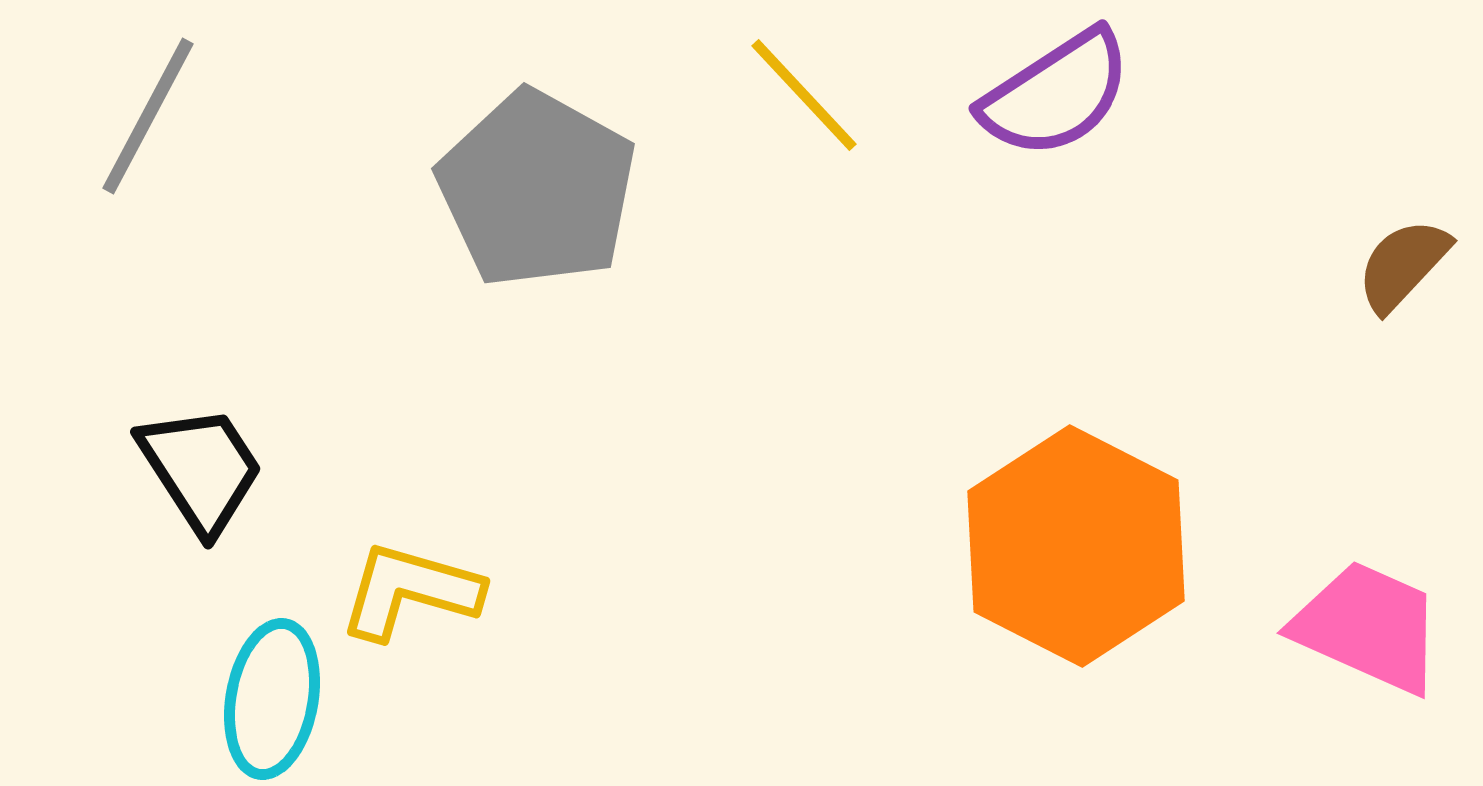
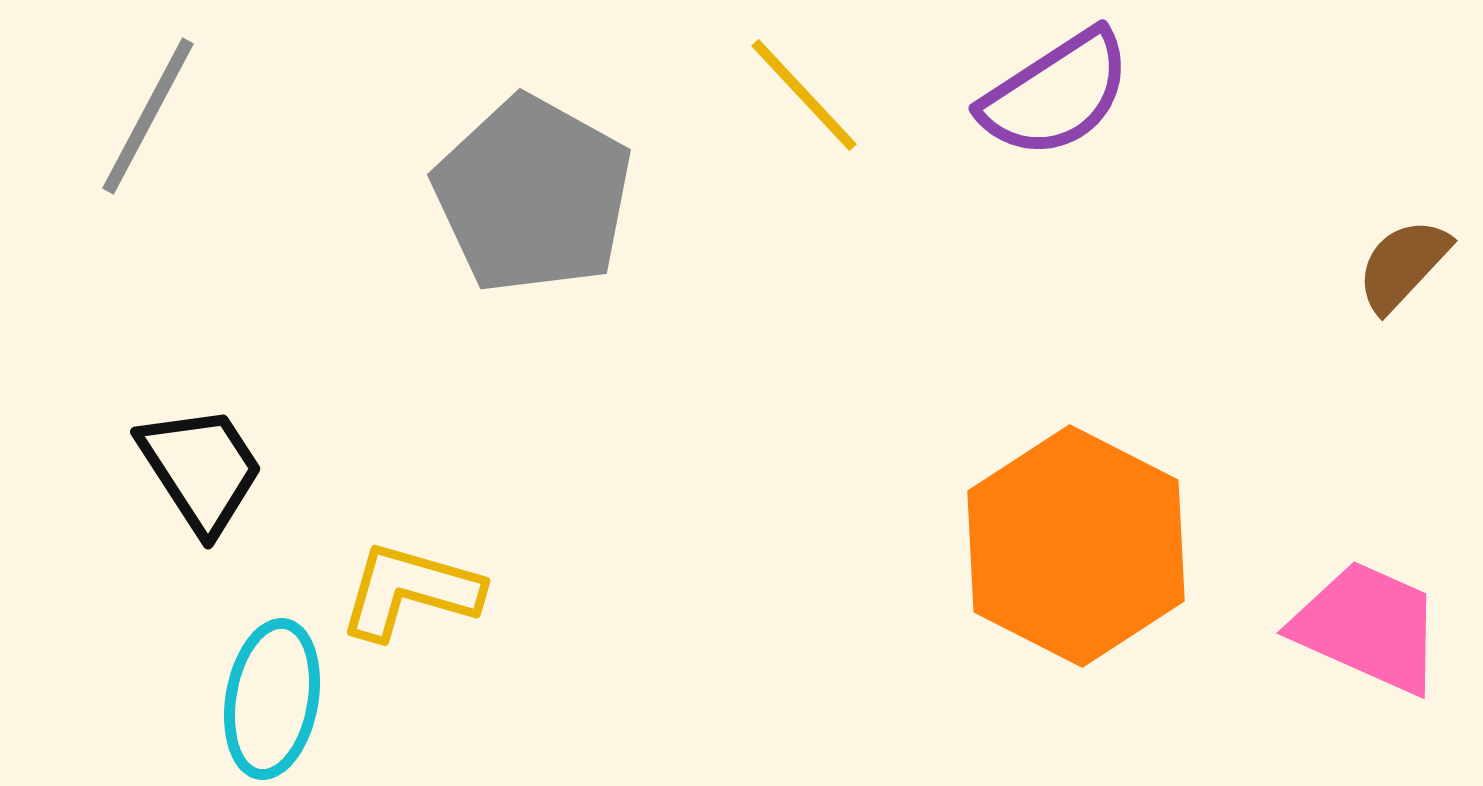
gray pentagon: moved 4 px left, 6 px down
